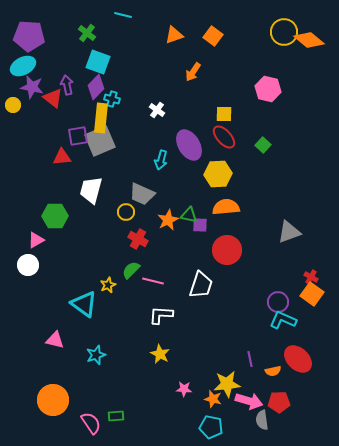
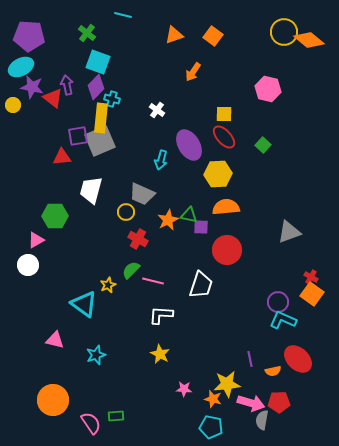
cyan ellipse at (23, 66): moved 2 px left, 1 px down
purple square at (200, 225): moved 1 px right, 2 px down
pink arrow at (249, 401): moved 2 px right, 2 px down
gray semicircle at (262, 420): rotated 18 degrees clockwise
